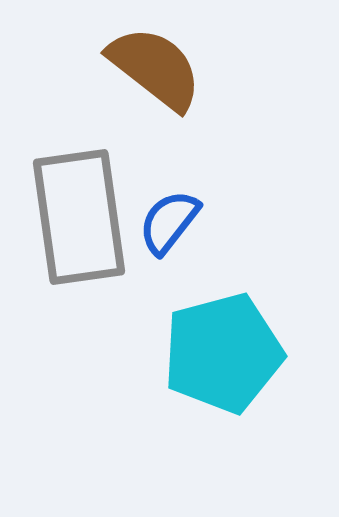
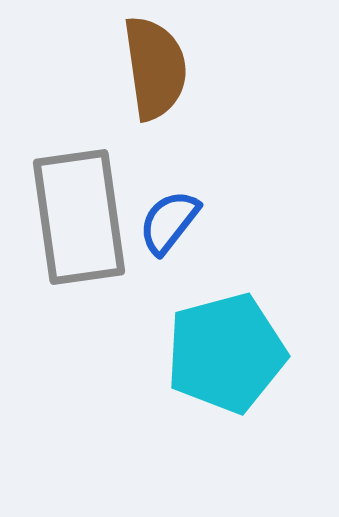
brown semicircle: rotated 44 degrees clockwise
cyan pentagon: moved 3 px right
